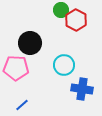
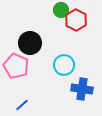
pink pentagon: moved 2 px up; rotated 20 degrees clockwise
